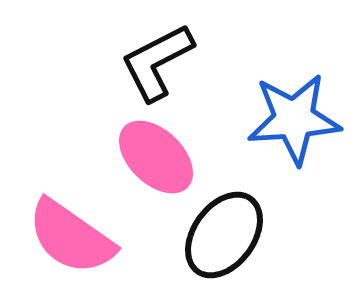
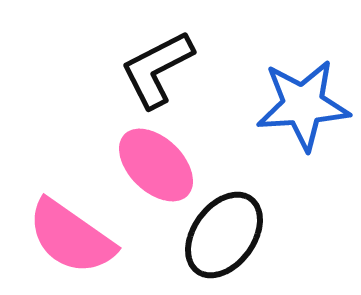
black L-shape: moved 7 px down
blue star: moved 9 px right, 14 px up
pink ellipse: moved 8 px down
